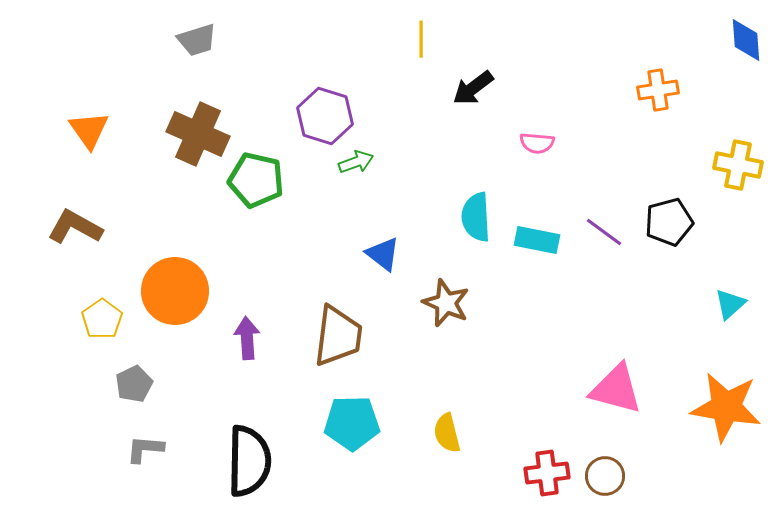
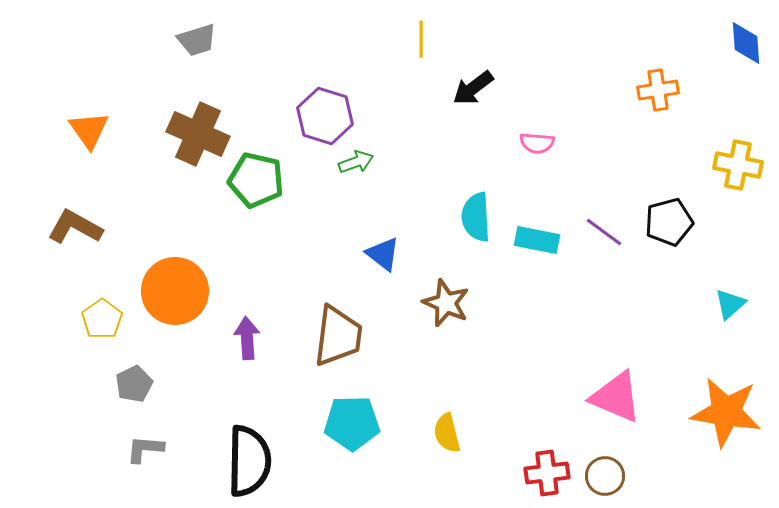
blue diamond: moved 3 px down
pink triangle: moved 8 px down; rotated 8 degrees clockwise
orange star: moved 5 px down
